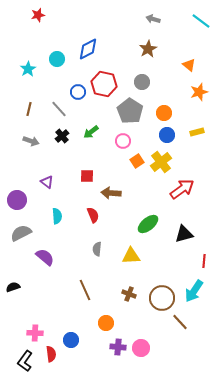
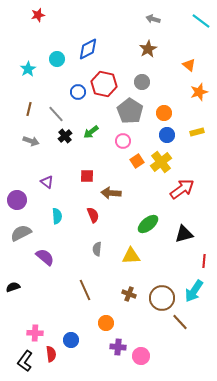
gray line at (59, 109): moved 3 px left, 5 px down
black cross at (62, 136): moved 3 px right
pink circle at (141, 348): moved 8 px down
